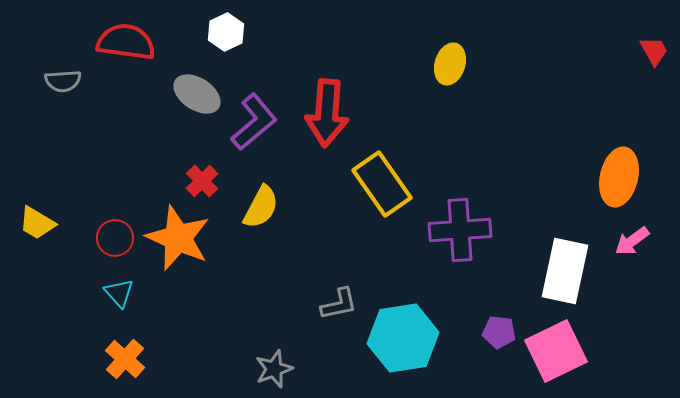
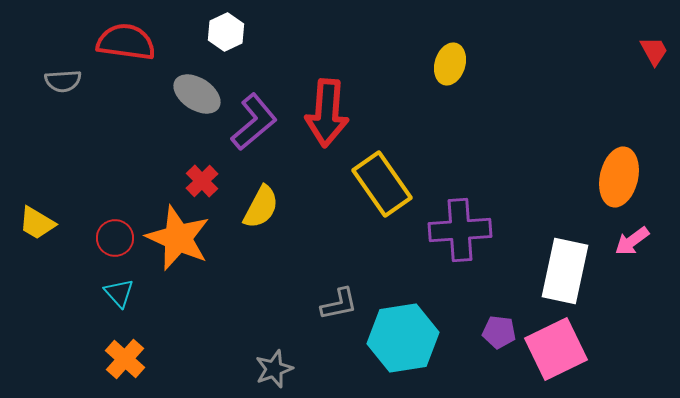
pink square: moved 2 px up
